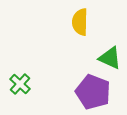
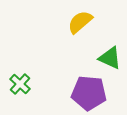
yellow semicircle: rotated 48 degrees clockwise
purple pentagon: moved 4 px left, 1 px down; rotated 16 degrees counterclockwise
